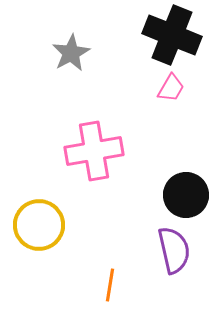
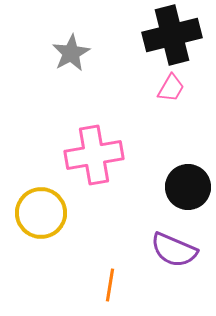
black cross: rotated 36 degrees counterclockwise
pink cross: moved 4 px down
black circle: moved 2 px right, 8 px up
yellow circle: moved 2 px right, 12 px up
purple semicircle: rotated 126 degrees clockwise
